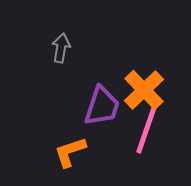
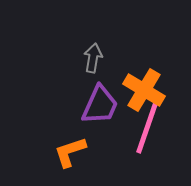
gray arrow: moved 32 px right, 10 px down
orange cross: rotated 15 degrees counterclockwise
purple trapezoid: moved 2 px left, 1 px up; rotated 6 degrees clockwise
